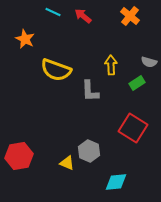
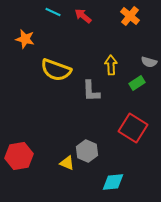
orange star: rotated 12 degrees counterclockwise
gray L-shape: moved 1 px right
gray hexagon: moved 2 px left
cyan diamond: moved 3 px left
